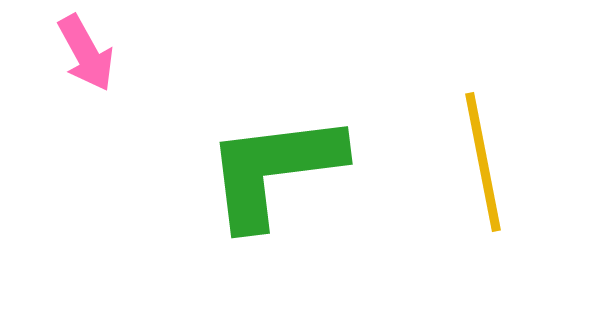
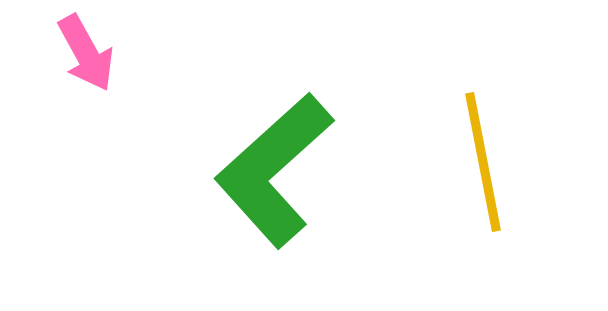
green L-shape: rotated 35 degrees counterclockwise
